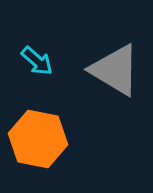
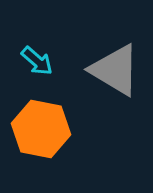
orange hexagon: moved 3 px right, 10 px up
